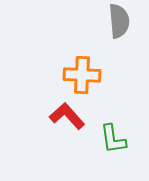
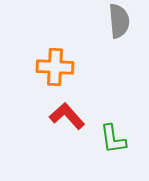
orange cross: moved 27 px left, 8 px up
